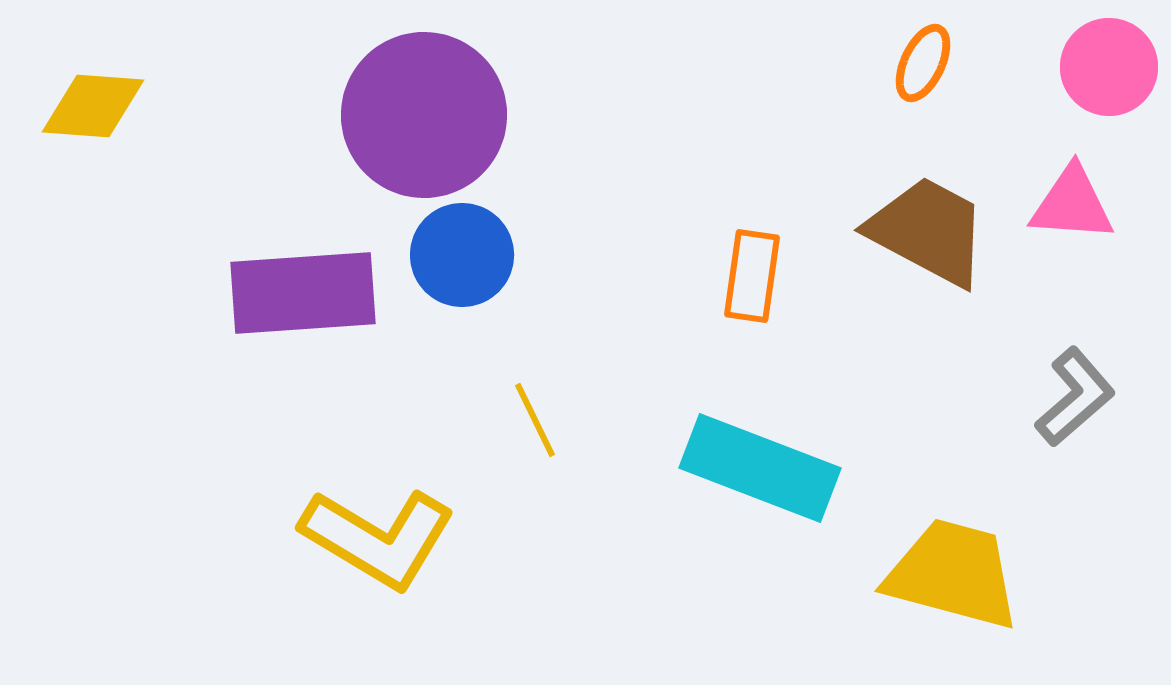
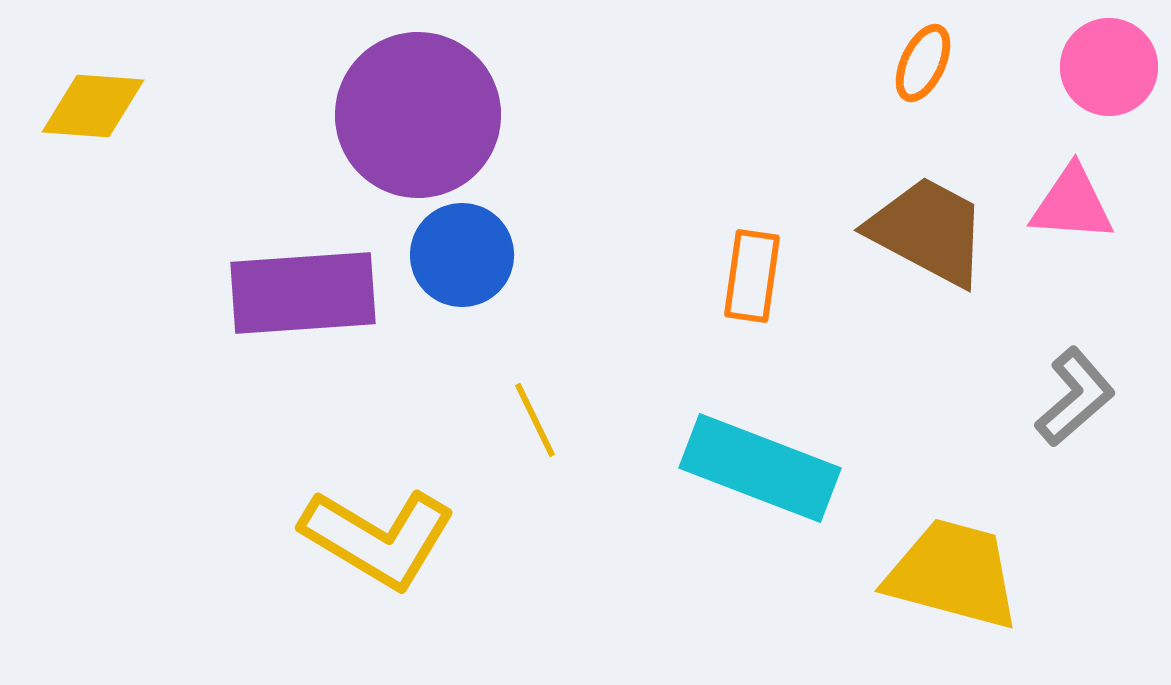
purple circle: moved 6 px left
